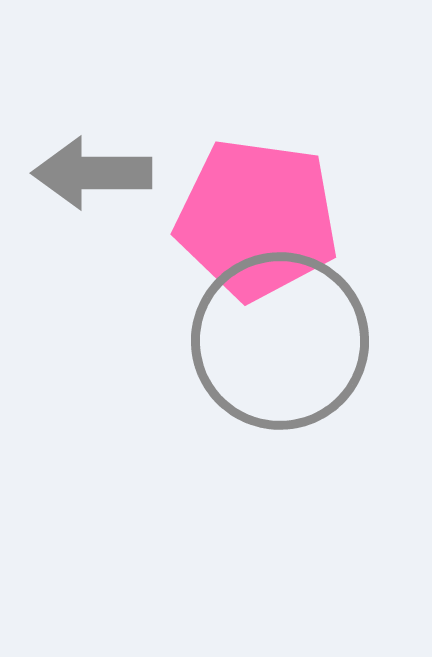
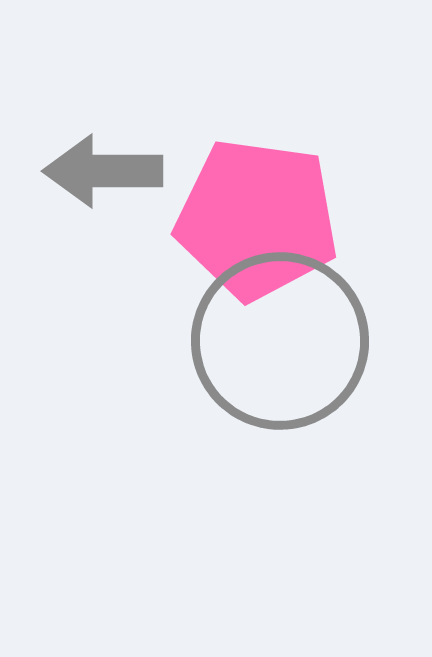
gray arrow: moved 11 px right, 2 px up
